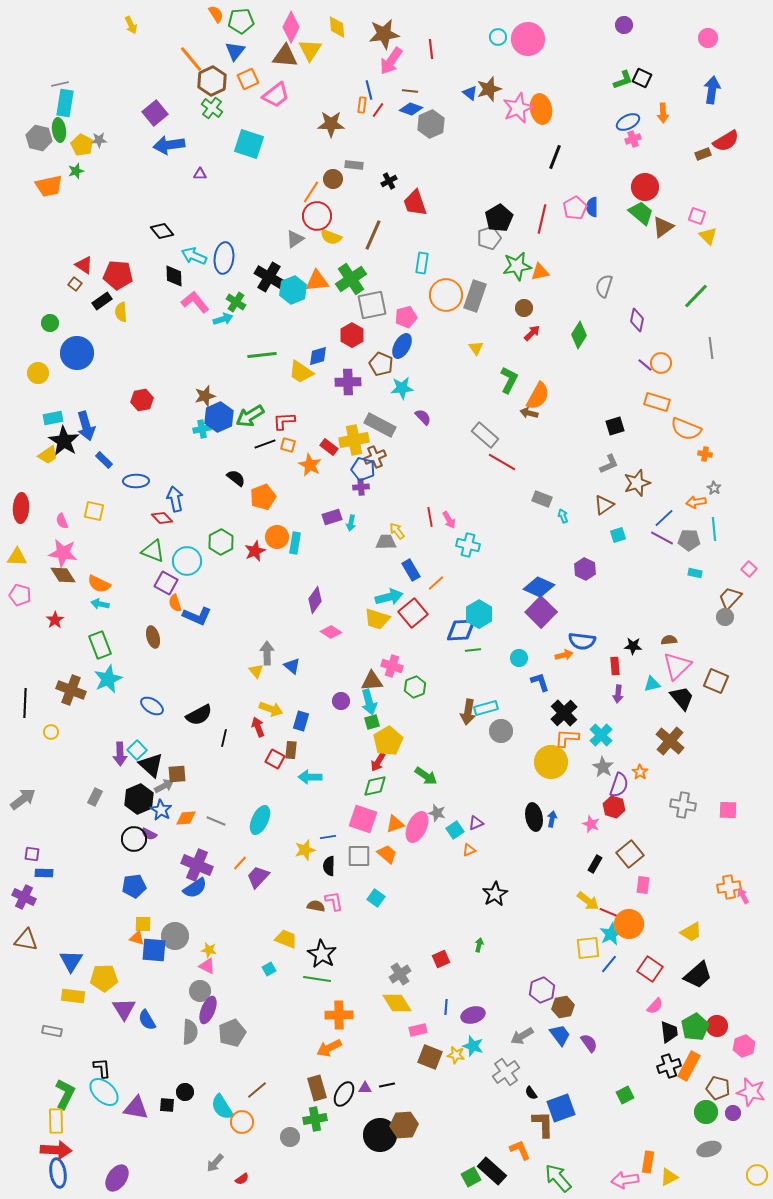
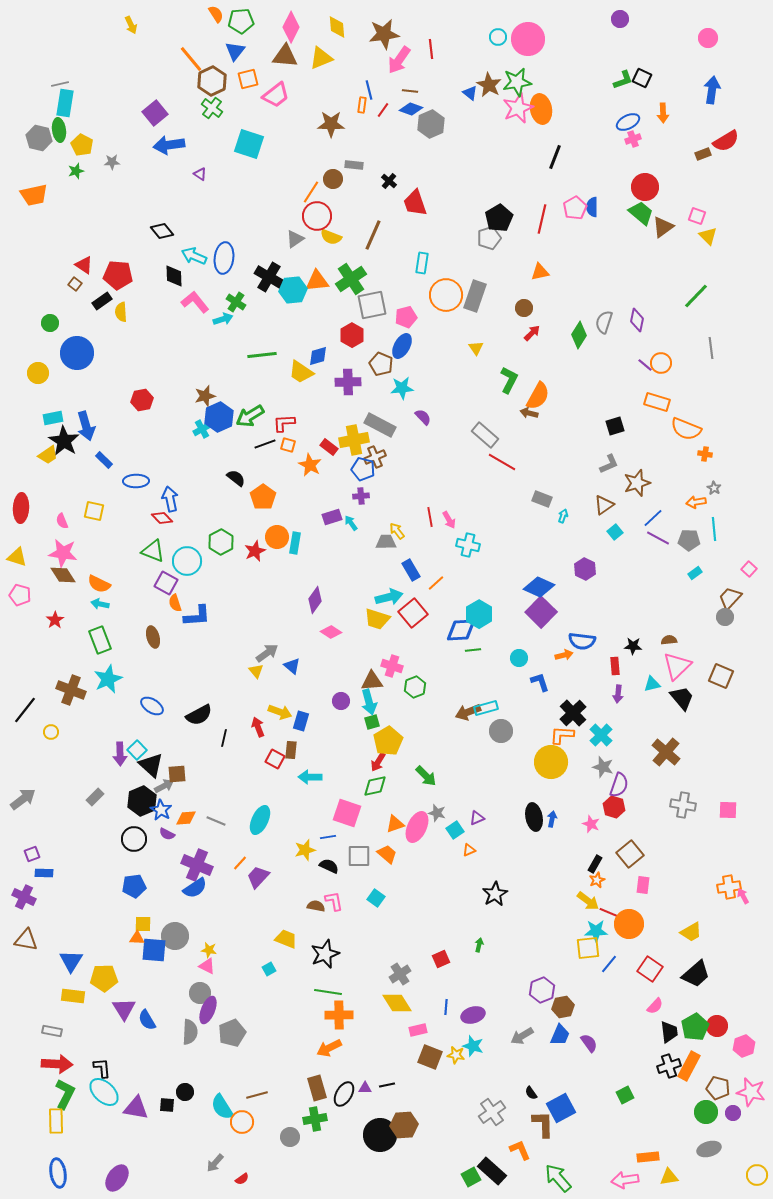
purple circle at (624, 25): moved 4 px left, 6 px up
yellow triangle at (310, 50): moved 11 px right, 8 px down; rotated 35 degrees clockwise
pink arrow at (391, 61): moved 8 px right, 1 px up
orange square at (248, 79): rotated 10 degrees clockwise
brown star at (489, 89): moved 4 px up; rotated 25 degrees counterclockwise
red line at (378, 110): moved 5 px right
gray star at (99, 140): moved 13 px right, 22 px down
purple triangle at (200, 174): rotated 32 degrees clockwise
black cross at (389, 181): rotated 21 degrees counterclockwise
orange trapezoid at (49, 186): moved 15 px left, 9 px down
green star at (517, 266): moved 184 px up
gray semicircle at (604, 286): moved 36 px down
cyan hexagon at (293, 290): rotated 16 degrees clockwise
red L-shape at (284, 421): moved 2 px down
cyan cross at (202, 429): rotated 18 degrees counterclockwise
purple cross at (361, 487): moved 9 px down
orange pentagon at (263, 497): rotated 15 degrees counterclockwise
blue arrow at (175, 499): moved 5 px left
cyan arrow at (563, 516): rotated 40 degrees clockwise
blue line at (664, 518): moved 11 px left
cyan arrow at (351, 523): rotated 133 degrees clockwise
cyan square at (618, 535): moved 3 px left, 3 px up; rotated 21 degrees counterclockwise
purple line at (662, 538): moved 4 px left
yellow triangle at (17, 557): rotated 15 degrees clockwise
cyan rectangle at (695, 573): rotated 48 degrees counterclockwise
blue L-shape at (197, 616): rotated 28 degrees counterclockwise
green rectangle at (100, 645): moved 5 px up
gray arrow at (267, 653): rotated 55 degrees clockwise
brown square at (716, 681): moved 5 px right, 5 px up
black line at (25, 703): moved 7 px down; rotated 36 degrees clockwise
yellow arrow at (271, 709): moved 9 px right, 3 px down
brown arrow at (468, 712): rotated 60 degrees clockwise
black cross at (564, 713): moved 9 px right
orange L-shape at (567, 738): moved 5 px left, 3 px up
brown cross at (670, 741): moved 4 px left, 11 px down
gray star at (603, 767): rotated 15 degrees counterclockwise
orange star at (640, 772): moved 43 px left, 108 px down; rotated 14 degrees clockwise
green arrow at (426, 776): rotated 10 degrees clockwise
gray rectangle at (95, 797): rotated 18 degrees clockwise
black hexagon at (139, 799): moved 3 px right, 2 px down
pink square at (363, 819): moved 16 px left, 6 px up
purple triangle at (476, 823): moved 1 px right, 5 px up
purple semicircle at (149, 834): moved 18 px right
purple square at (32, 854): rotated 28 degrees counterclockwise
black semicircle at (329, 866): rotated 114 degrees clockwise
cyan star at (611, 934): moved 15 px left, 3 px up; rotated 25 degrees clockwise
orange triangle at (137, 938): rotated 14 degrees counterclockwise
black star at (322, 954): moved 3 px right; rotated 20 degrees clockwise
black trapezoid at (698, 975): moved 2 px left, 1 px up
green line at (317, 979): moved 11 px right, 13 px down
gray circle at (200, 991): moved 2 px down
blue trapezoid at (560, 1035): rotated 60 degrees clockwise
gray cross at (506, 1072): moved 14 px left, 40 px down
brown line at (257, 1090): moved 5 px down; rotated 25 degrees clockwise
blue square at (561, 1108): rotated 8 degrees counterclockwise
red arrow at (56, 1150): moved 1 px right, 86 px up
orange rectangle at (648, 1162): moved 5 px up; rotated 75 degrees clockwise
yellow triangle at (669, 1177): rotated 18 degrees clockwise
